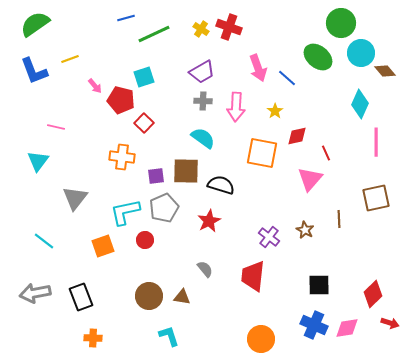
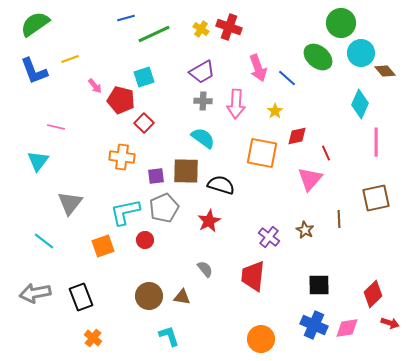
pink arrow at (236, 107): moved 3 px up
gray triangle at (75, 198): moved 5 px left, 5 px down
orange cross at (93, 338): rotated 36 degrees clockwise
